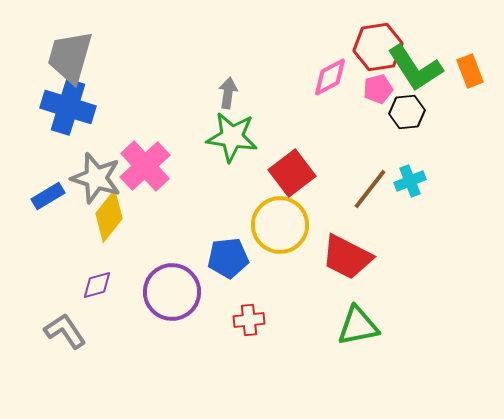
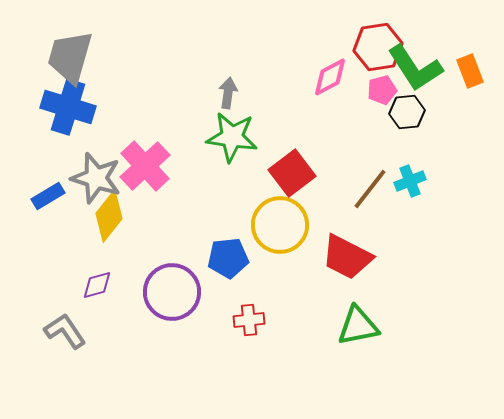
pink pentagon: moved 4 px right, 1 px down
